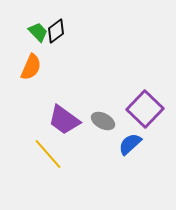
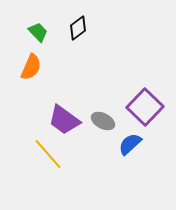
black diamond: moved 22 px right, 3 px up
purple square: moved 2 px up
